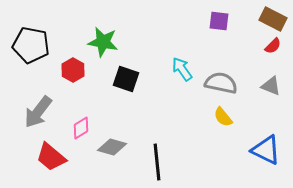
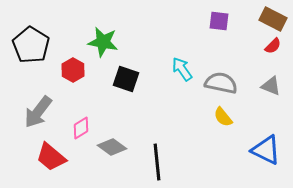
black pentagon: rotated 21 degrees clockwise
gray diamond: rotated 20 degrees clockwise
